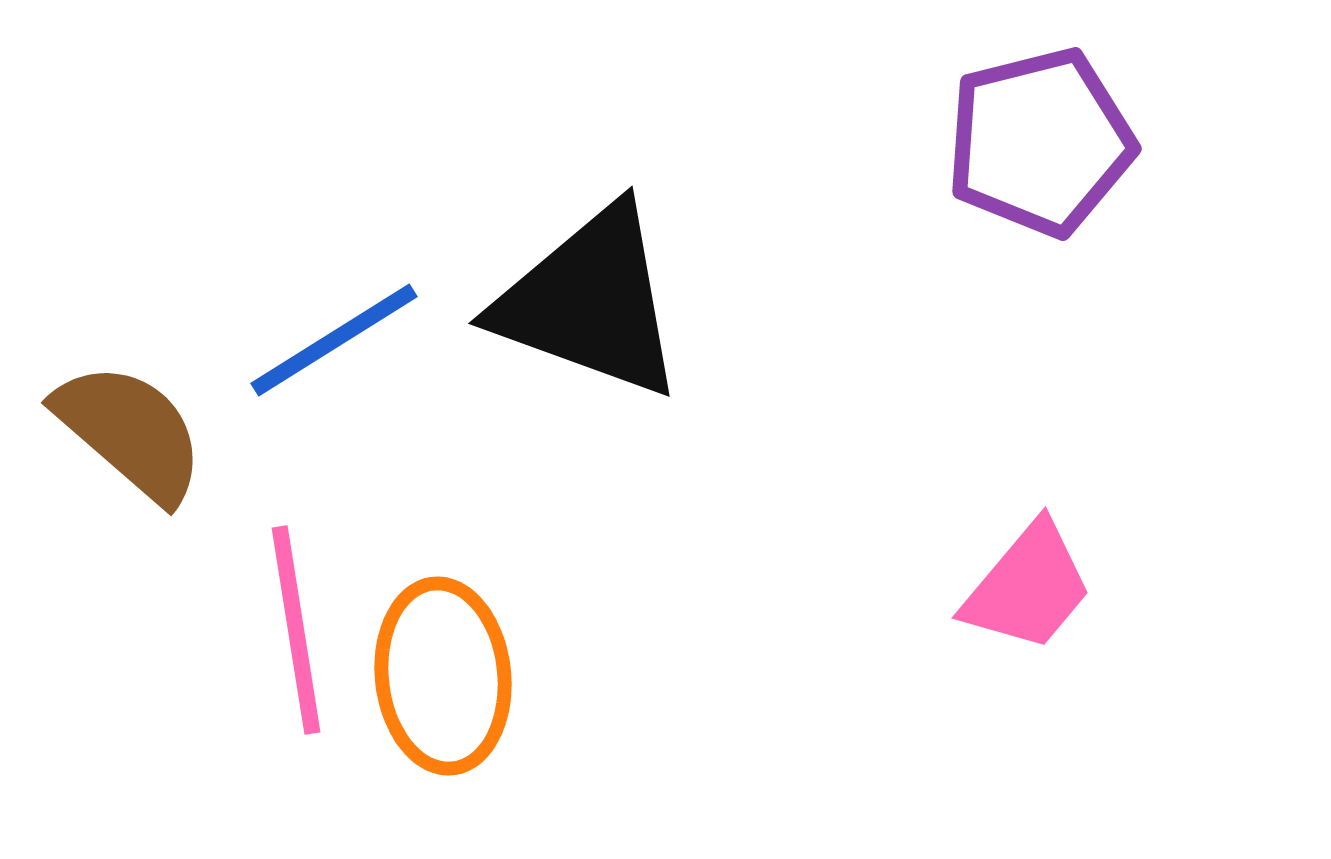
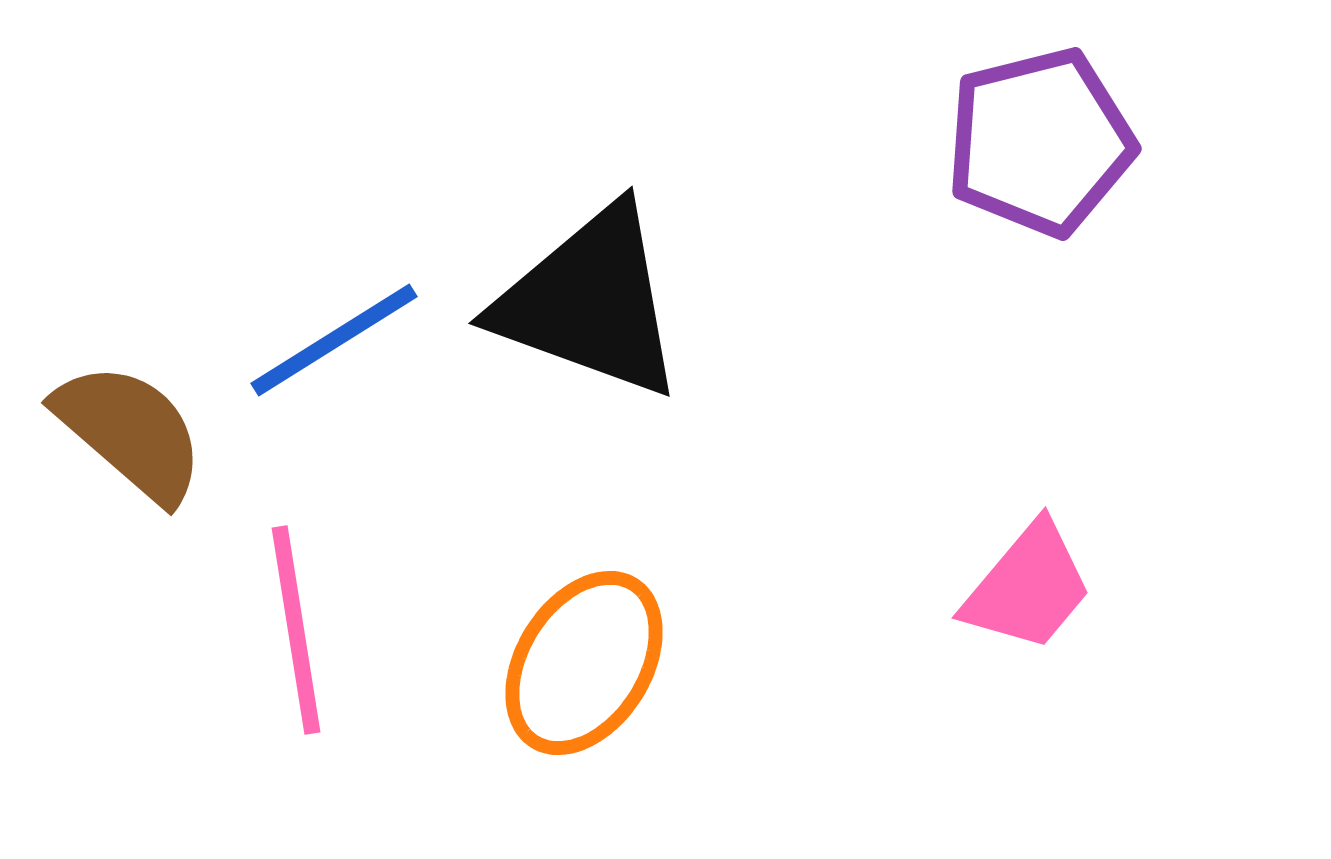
orange ellipse: moved 141 px right, 13 px up; rotated 38 degrees clockwise
